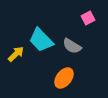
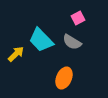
pink square: moved 10 px left
gray semicircle: moved 4 px up
orange ellipse: rotated 15 degrees counterclockwise
